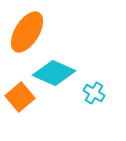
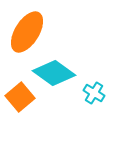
cyan diamond: rotated 12 degrees clockwise
